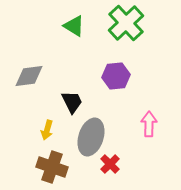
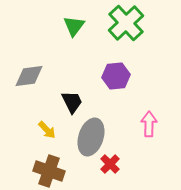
green triangle: rotated 35 degrees clockwise
yellow arrow: rotated 60 degrees counterclockwise
brown cross: moved 3 px left, 4 px down
